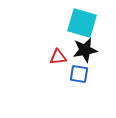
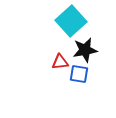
cyan square: moved 11 px left, 2 px up; rotated 32 degrees clockwise
red triangle: moved 2 px right, 5 px down
